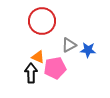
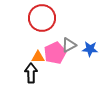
red circle: moved 3 px up
blue star: moved 2 px right, 1 px up
orange triangle: rotated 24 degrees counterclockwise
pink pentagon: moved 15 px up; rotated 15 degrees counterclockwise
